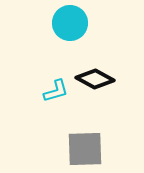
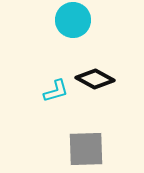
cyan circle: moved 3 px right, 3 px up
gray square: moved 1 px right
